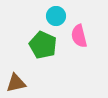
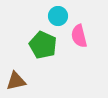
cyan circle: moved 2 px right
brown triangle: moved 2 px up
